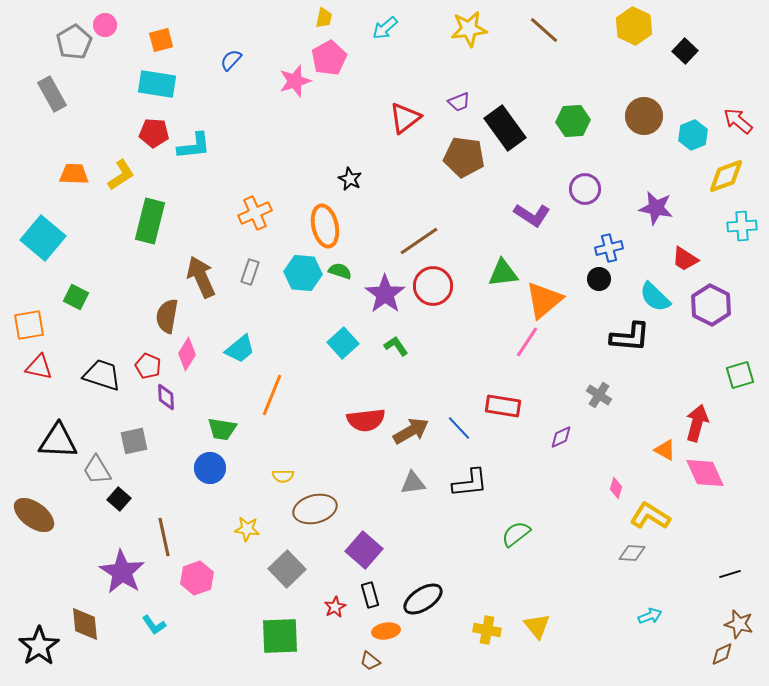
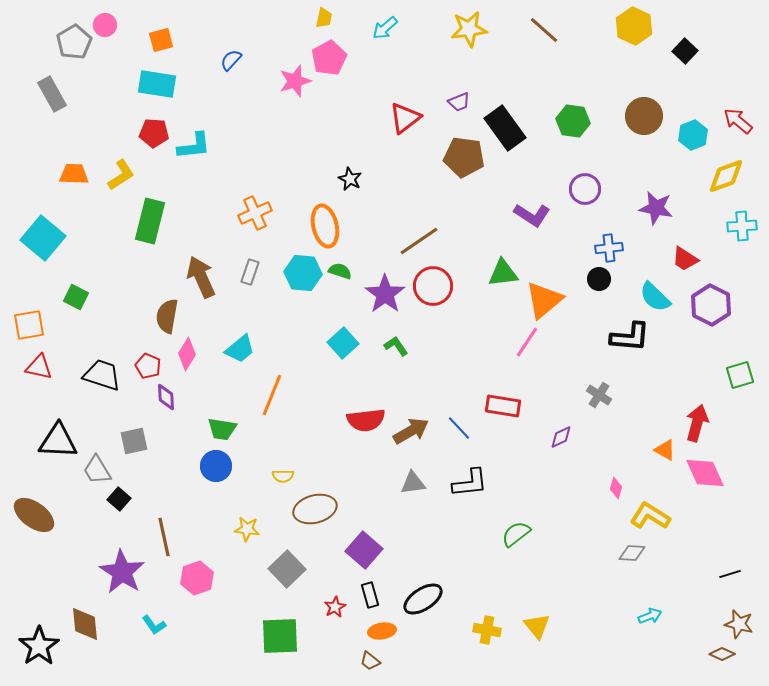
green hexagon at (573, 121): rotated 12 degrees clockwise
blue cross at (609, 248): rotated 8 degrees clockwise
blue circle at (210, 468): moved 6 px right, 2 px up
orange ellipse at (386, 631): moved 4 px left
brown diamond at (722, 654): rotated 50 degrees clockwise
